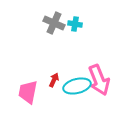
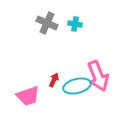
gray cross: moved 7 px left
pink arrow: moved 1 px left, 4 px up
pink trapezoid: moved 4 px down; rotated 120 degrees counterclockwise
